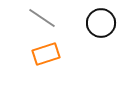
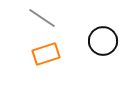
black circle: moved 2 px right, 18 px down
